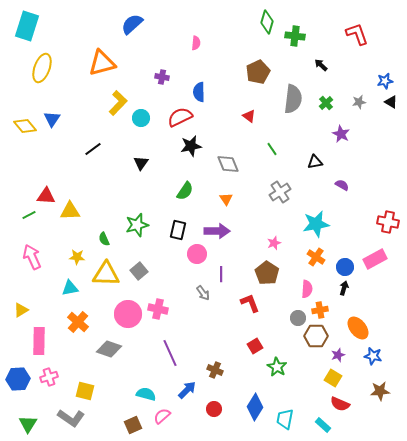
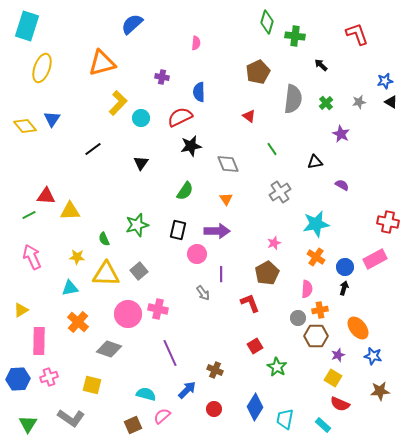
brown pentagon at (267, 273): rotated 10 degrees clockwise
yellow square at (85, 391): moved 7 px right, 6 px up
